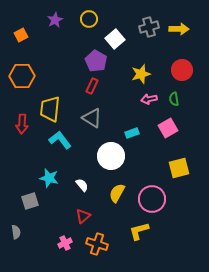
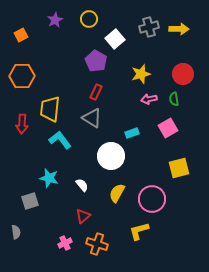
red circle: moved 1 px right, 4 px down
red rectangle: moved 4 px right, 6 px down
